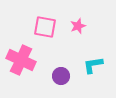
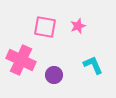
cyan L-shape: rotated 75 degrees clockwise
purple circle: moved 7 px left, 1 px up
